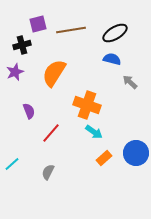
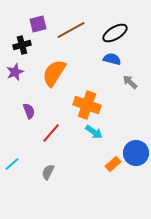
brown line: rotated 20 degrees counterclockwise
orange rectangle: moved 9 px right, 6 px down
